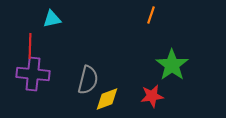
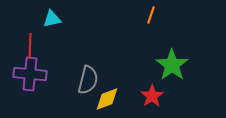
purple cross: moved 3 px left
red star: rotated 25 degrees counterclockwise
